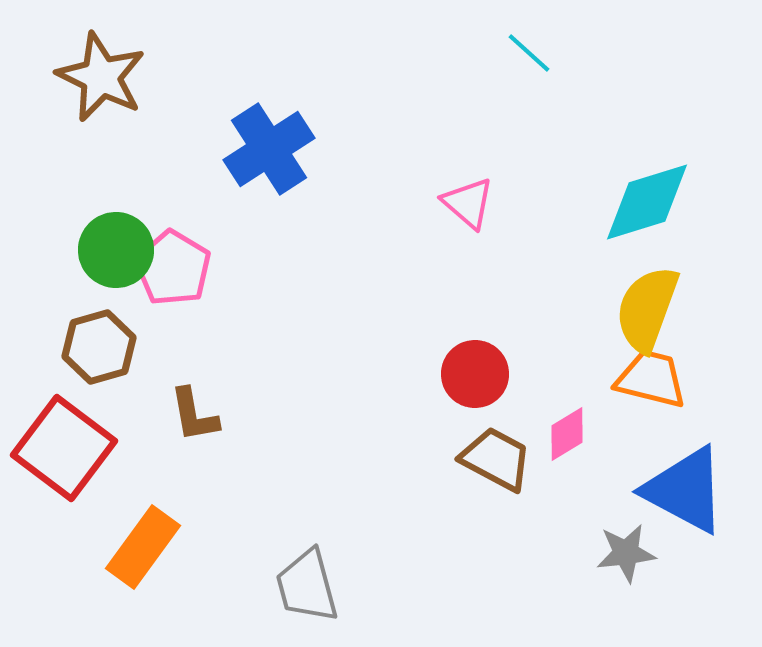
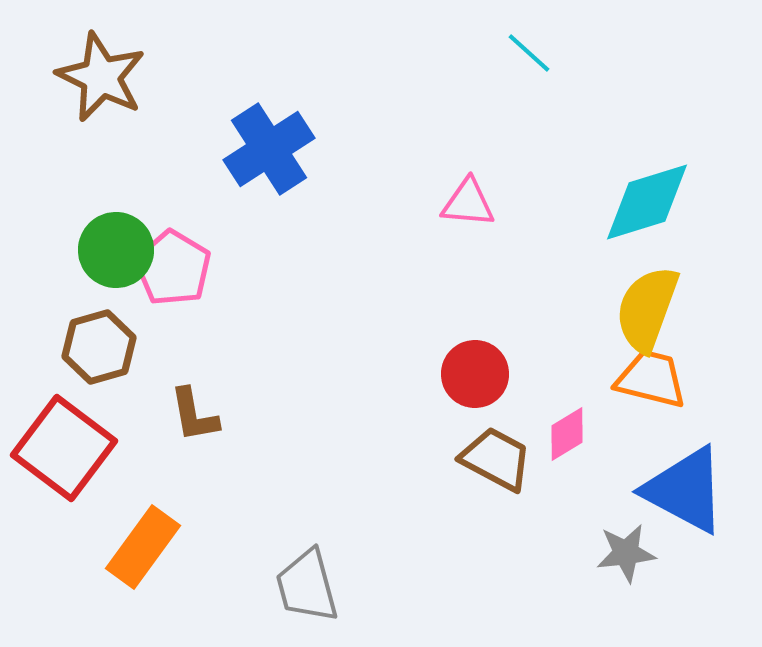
pink triangle: rotated 36 degrees counterclockwise
